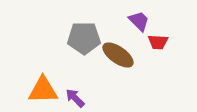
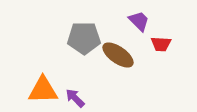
red trapezoid: moved 3 px right, 2 px down
